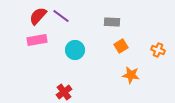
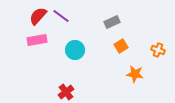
gray rectangle: rotated 28 degrees counterclockwise
orange star: moved 4 px right, 1 px up
red cross: moved 2 px right
